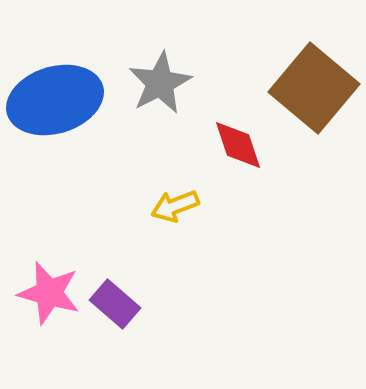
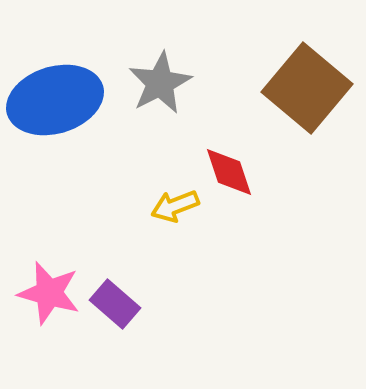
brown square: moved 7 px left
red diamond: moved 9 px left, 27 px down
